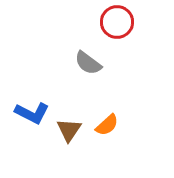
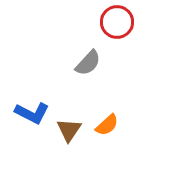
gray semicircle: rotated 84 degrees counterclockwise
